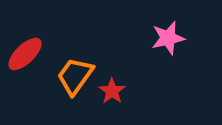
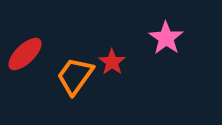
pink star: moved 2 px left; rotated 24 degrees counterclockwise
red star: moved 29 px up
